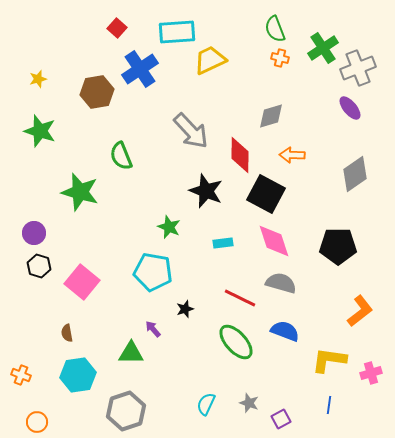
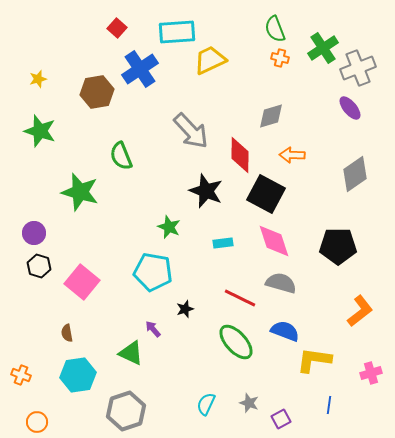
green triangle at (131, 353): rotated 24 degrees clockwise
yellow L-shape at (329, 360): moved 15 px left
